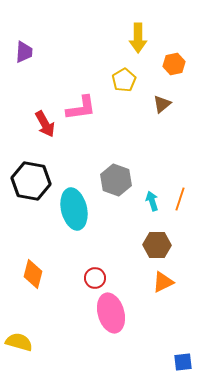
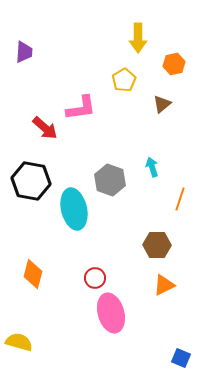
red arrow: moved 4 px down; rotated 20 degrees counterclockwise
gray hexagon: moved 6 px left
cyan arrow: moved 34 px up
orange triangle: moved 1 px right, 3 px down
blue square: moved 2 px left, 4 px up; rotated 30 degrees clockwise
